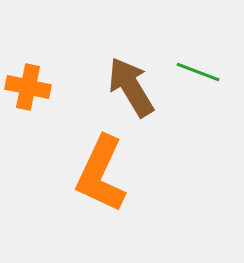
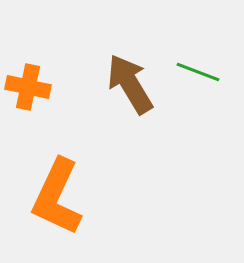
brown arrow: moved 1 px left, 3 px up
orange L-shape: moved 44 px left, 23 px down
